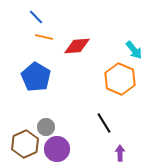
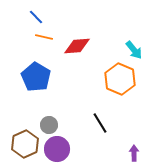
black line: moved 4 px left
gray circle: moved 3 px right, 2 px up
purple arrow: moved 14 px right
